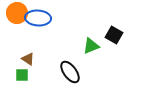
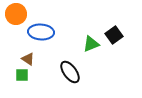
orange circle: moved 1 px left, 1 px down
blue ellipse: moved 3 px right, 14 px down
black square: rotated 24 degrees clockwise
green triangle: moved 2 px up
